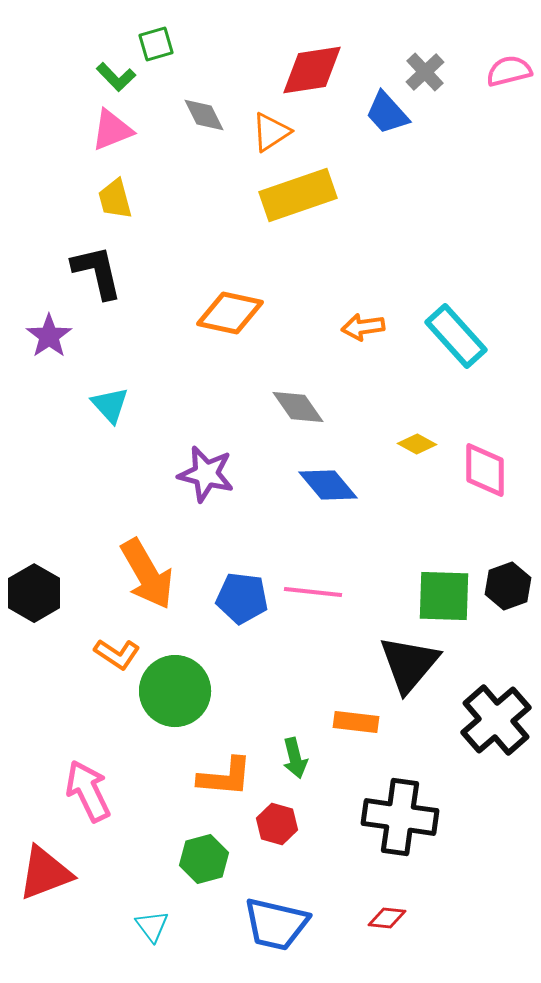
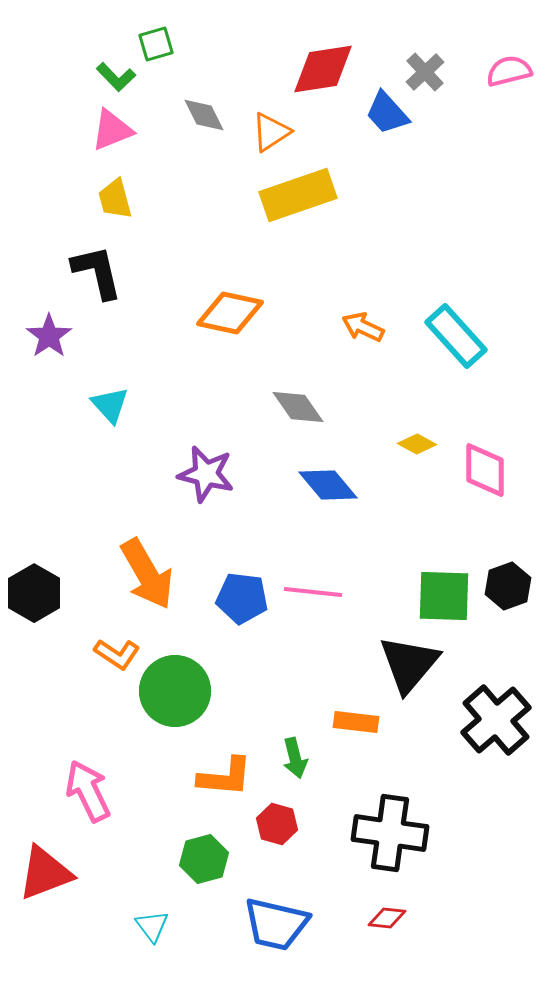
red diamond at (312, 70): moved 11 px right, 1 px up
orange arrow at (363, 327): rotated 33 degrees clockwise
black cross at (400, 817): moved 10 px left, 16 px down
